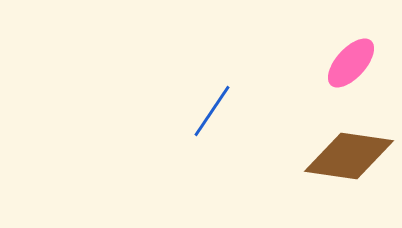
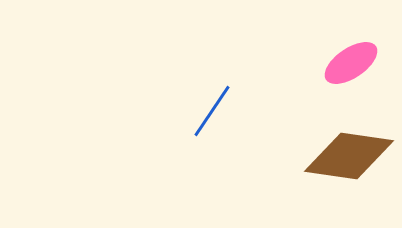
pink ellipse: rotated 14 degrees clockwise
